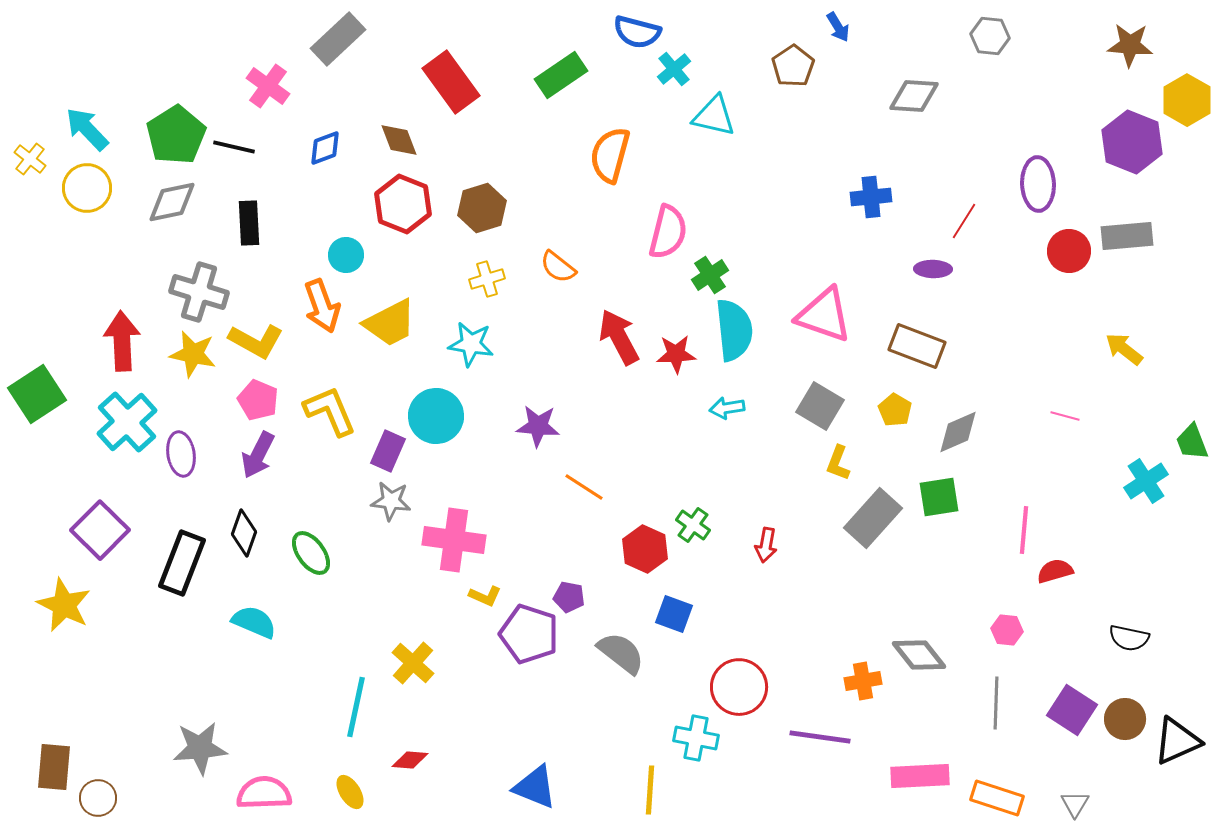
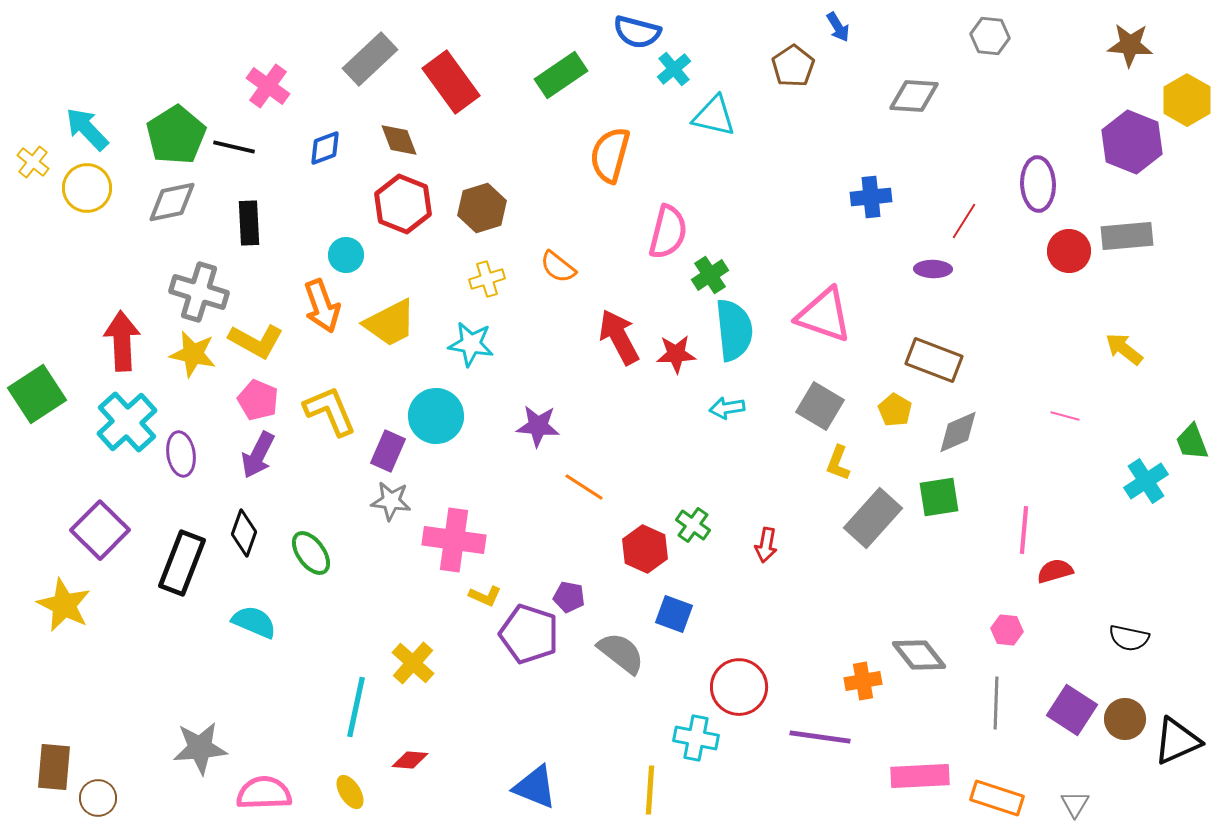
gray rectangle at (338, 39): moved 32 px right, 20 px down
yellow cross at (30, 159): moved 3 px right, 3 px down
brown rectangle at (917, 346): moved 17 px right, 14 px down
